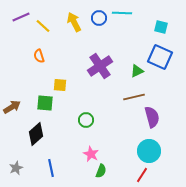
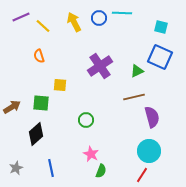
green square: moved 4 px left
